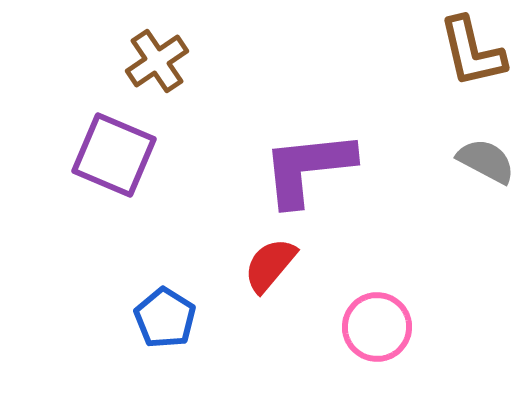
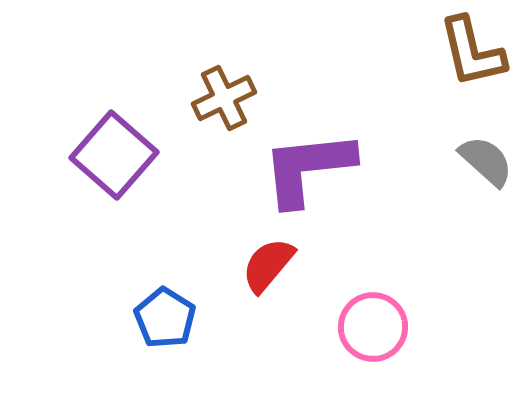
brown cross: moved 67 px right, 37 px down; rotated 8 degrees clockwise
purple square: rotated 18 degrees clockwise
gray semicircle: rotated 14 degrees clockwise
red semicircle: moved 2 px left
pink circle: moved 4 px left
